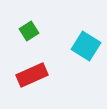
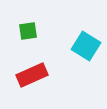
green square: moved 1 px left; rotated 24 degrees clockwise
